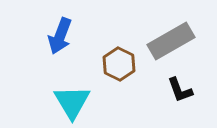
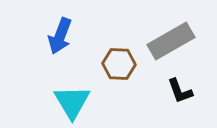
brown hexagon: rotated 24 degrees counterclockwise
black L-shape: moved 1 px down
